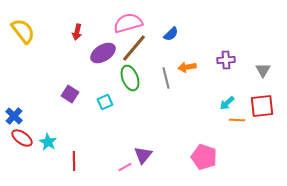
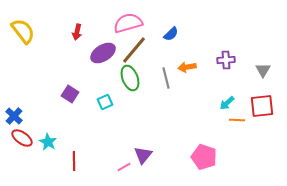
brown line: moved 2 px down
pink line: moved 1 px left
